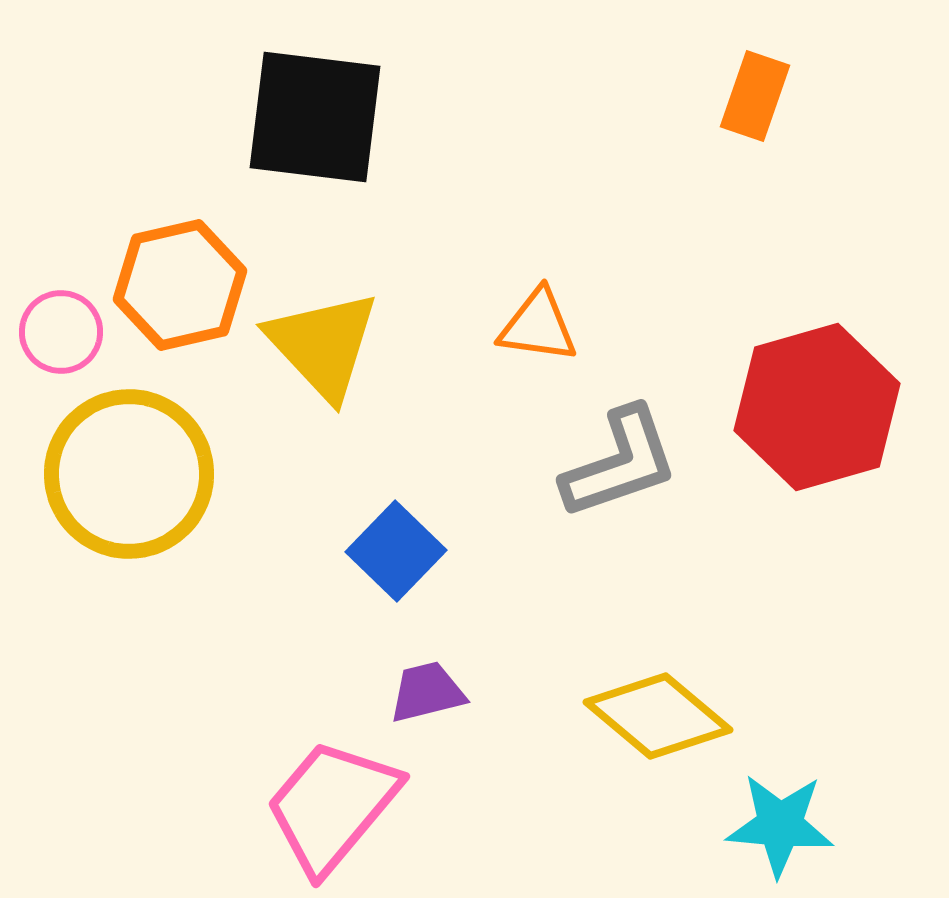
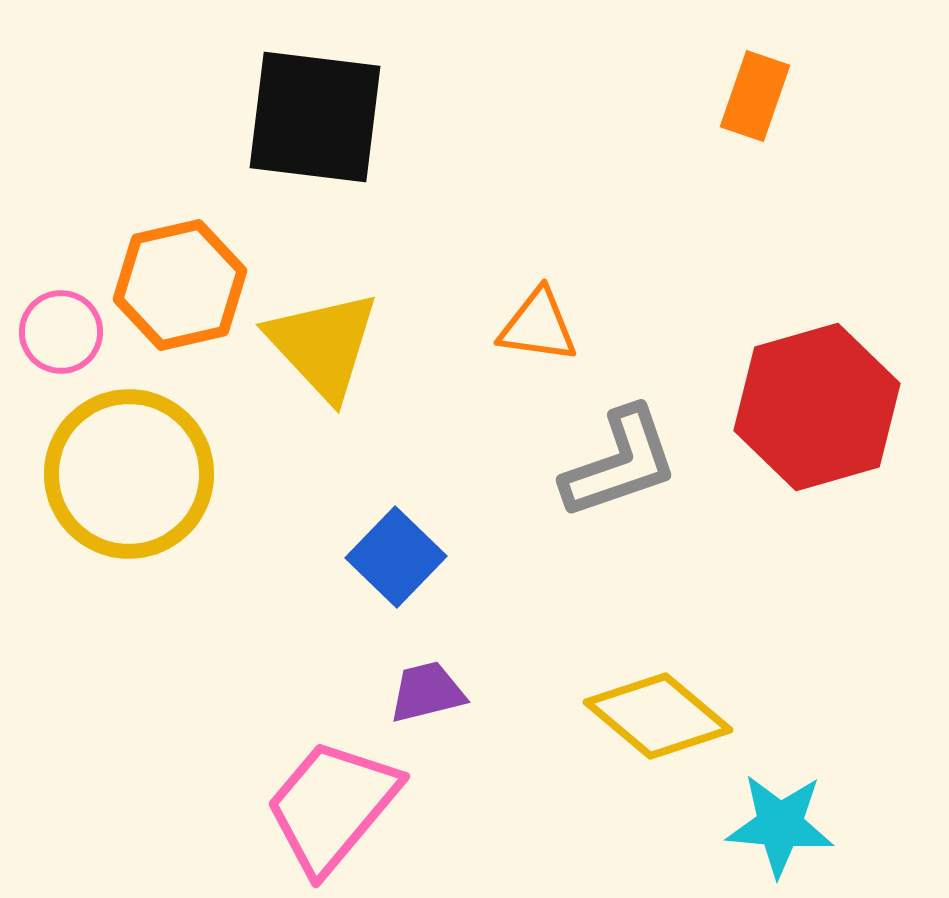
blue square: moved 6 px down
